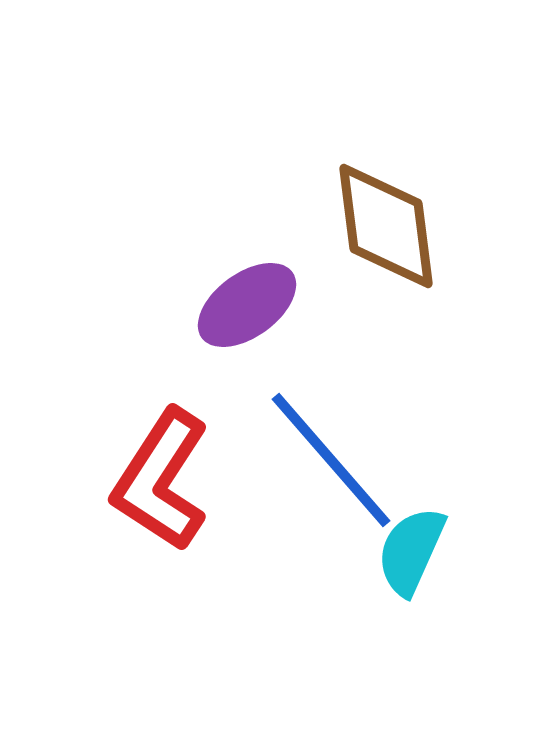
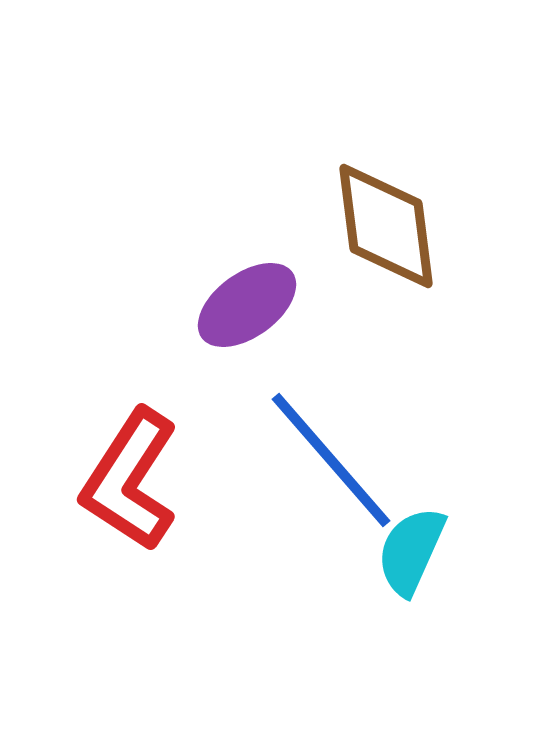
red L-shape: moved 31 px left
